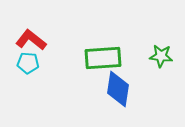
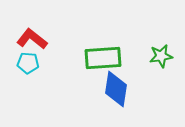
red L-shape: moved 1 px right, 1 px up
green star: rotated 15 degrees counterclockwise
blue diamond: moved 2 px left
